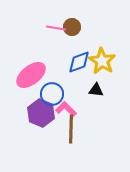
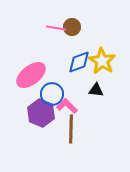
pink L-shape: moved 1 px right, 3 px up
